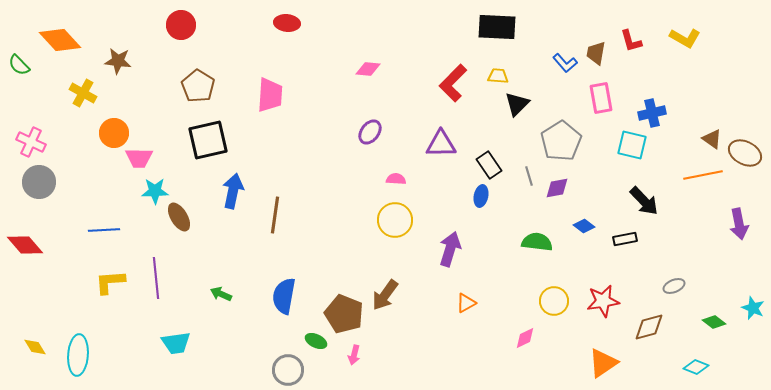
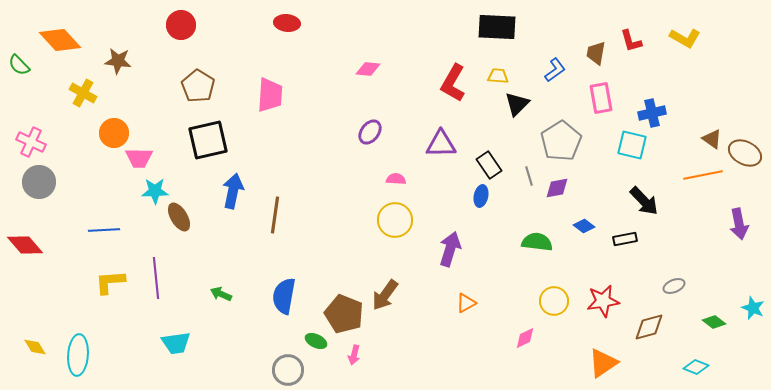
blue L-shape at (565, 63): moved 10 px left, 7 px down; rotated 85 degrees counterclockwise
red L-shape at (453, 83): rotated 15 degrees counterclockwise
